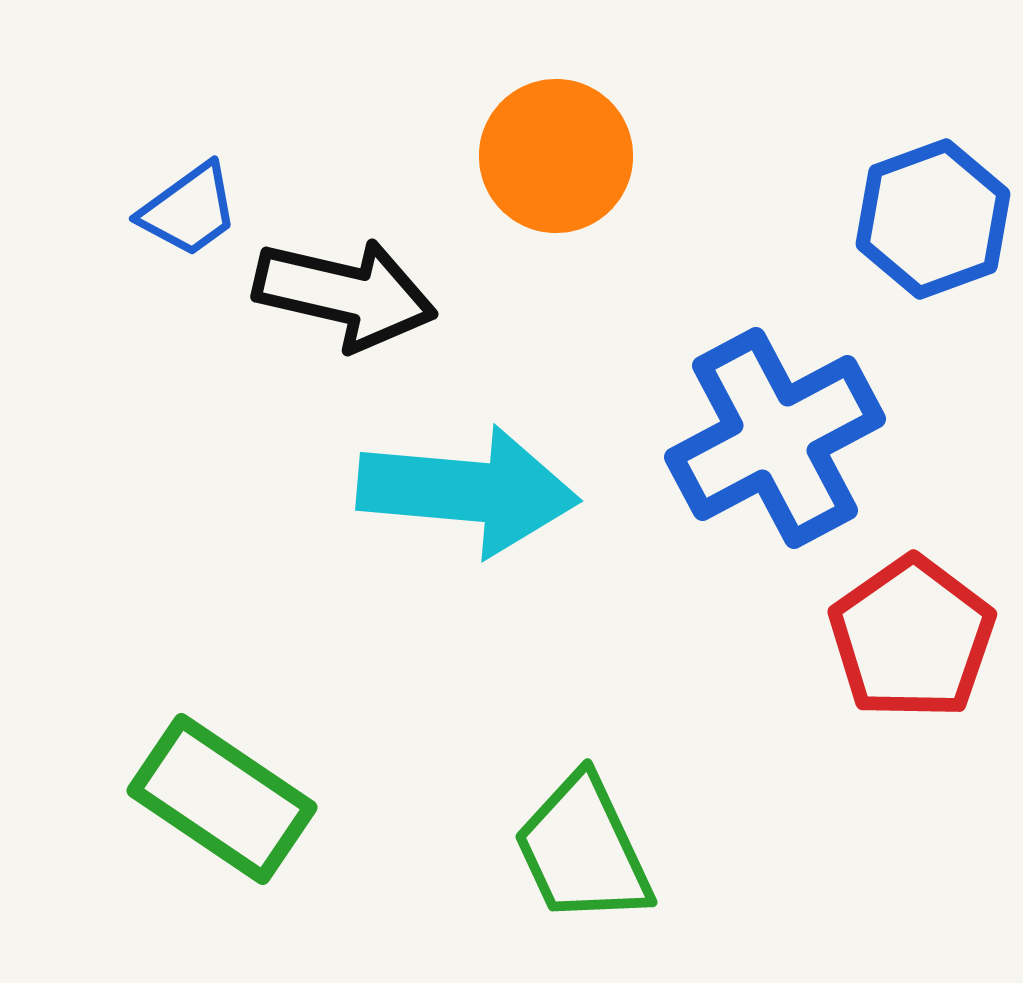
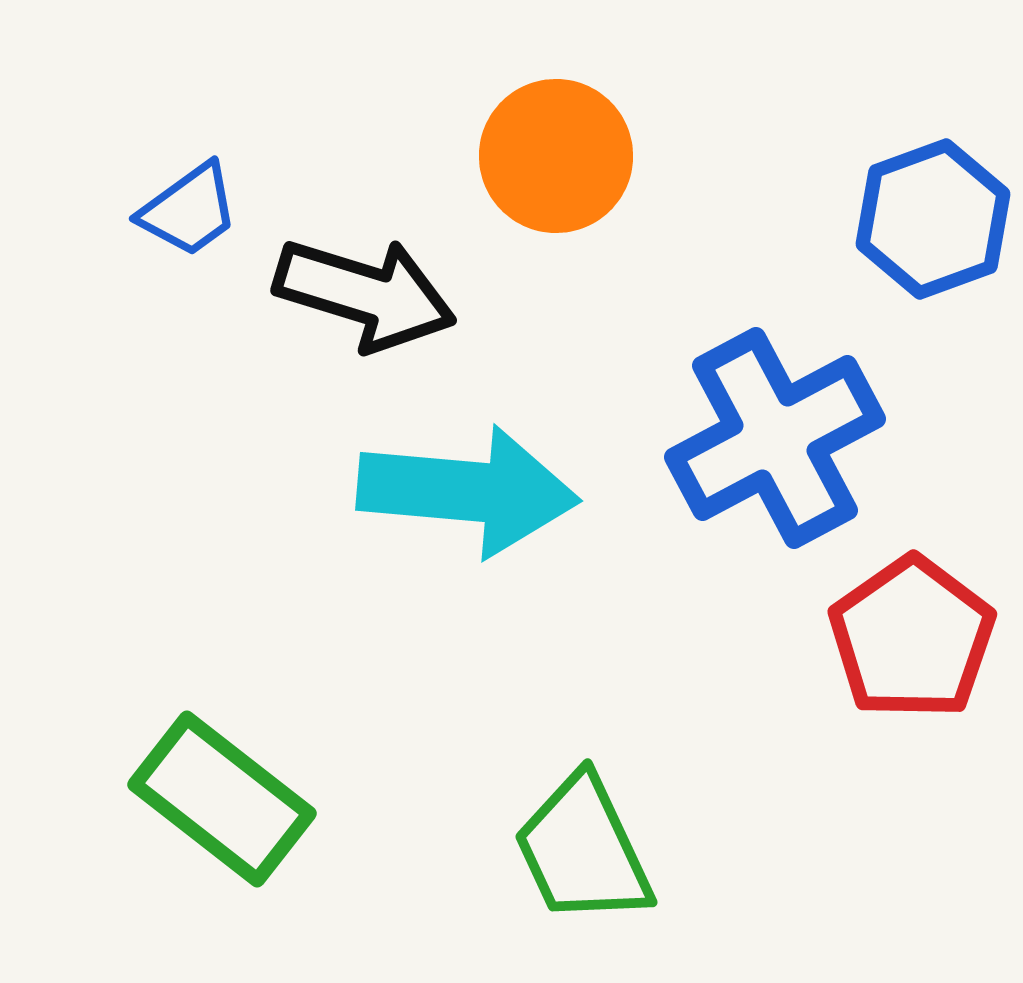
black arrow: moved 20 px right; rotated 4 degrees clockwise
green rectangle: rotated 4 degrees clockwise
